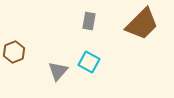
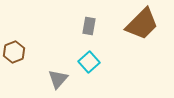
gray rectangle: moved 5 px down
cyan square: rotated 20 degrees clockwise
gray triangle: moved 8 px down
